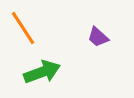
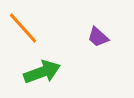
orange line: rotated 9 degrees counterclockwise
